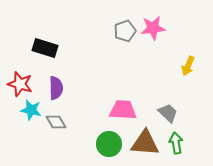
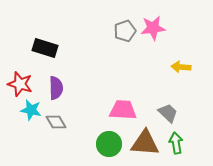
yellow arrow: moved 7 px left, 1 px down; rotated 72 degrees clockwise
